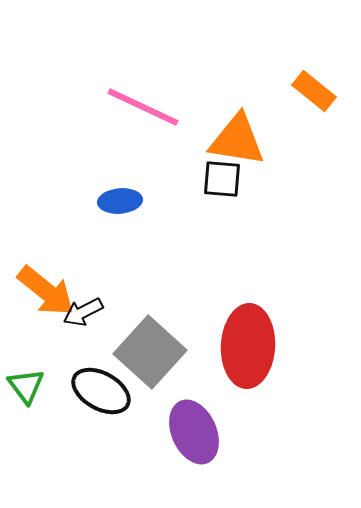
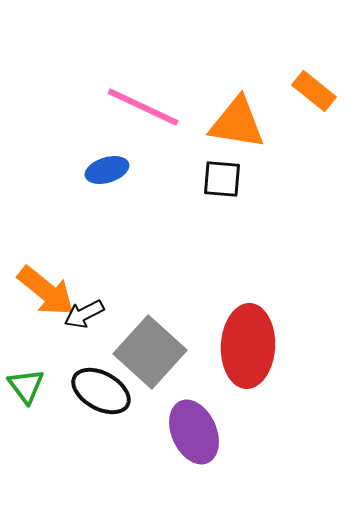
orange triangle: moved 17 px up
blue ellipse: moved 13 px left, 31 px up; rotated 12 degrees counterclockwise
black arrow: moved 1 px right, 2 px down
